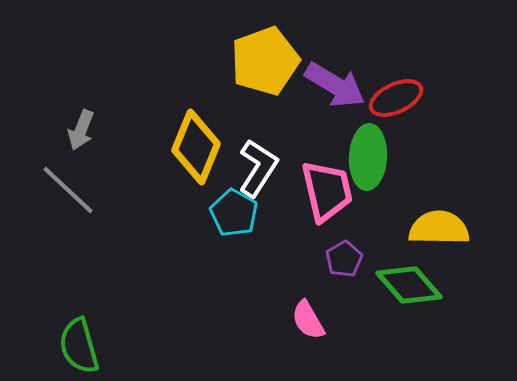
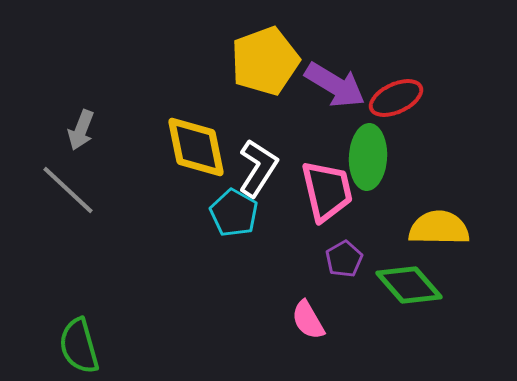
yellow diamond: rotated 34 degrees counterclockwise
